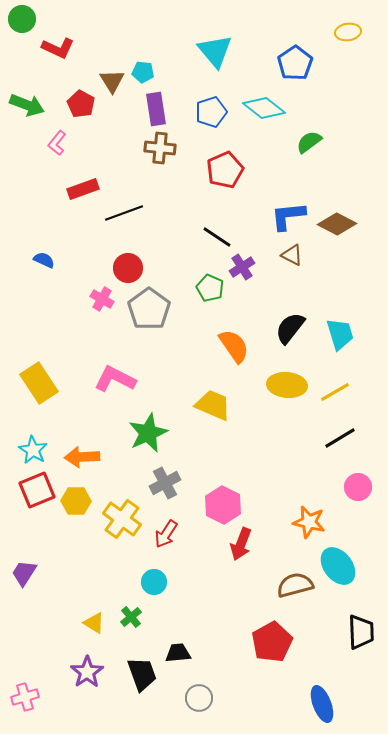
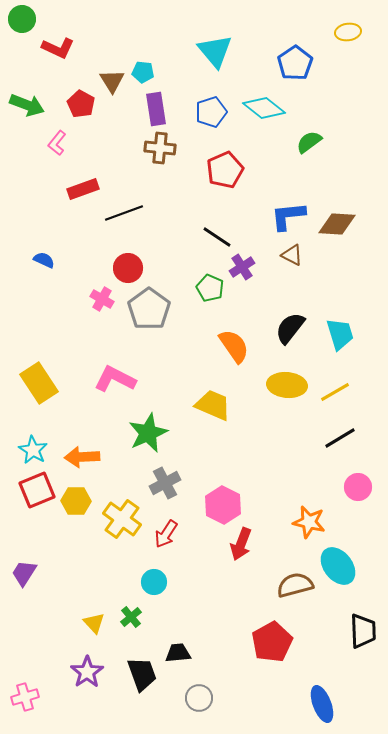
brown diamond at (337, 224): rotated 24 degrees counterclockwise
yellow triangle at (94, 623): rotated 15 degrees clockwise
black trapezoid at (361, 632): moved 2 px right, 1 px up
